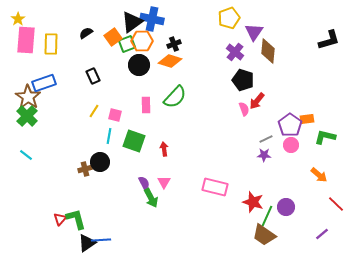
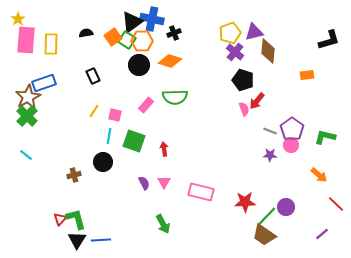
yellow pentagon at (229, 18): moved 1 px right, 15 px down
purple triangle at (254, 32): rotated 42 degrees clockwise
black semicircle at (86, 33): rotated 24 degrees clockwise
green square at (127, 44): moved 4 px up; rotated 36 degrees counterclockwise
black cross at (174, 44): moved 11 px up
brown star at (28, 97): rotated 10 degrees clockwise
green semicircle at (175, 97): rotated 45 degrees clockwise
pink rectangle at (146, 105): rotated 42 degrees clockwise
orange rectangle at (307, 119): moved 44 px up
purple pentagon at (290, 125): moved 2 px right, 4 px down
gray line at (266, 139): moved 4 px right, 8 px up; rotated 48 degrees clockwise
purple star at (264, 155): moved 6 px right
black circle at (100, 162): moved 3 px right
brown cross at (85, 169): moved 11 px left, 6 px down
pink rectangle at (215, 187): moved 14 px left, 5 px down
green arrow at (151, 198): moved 12 px right, 26 px down
red star at (253, 202): moved 8 px left; rotated 20 degrees counterclockwise
green line at (267, 216): rotated 20 degrees clockwise
black triangle at (87, 243): moved 10 px left, 3 px up; rotated 24 degrees counterclockwise
